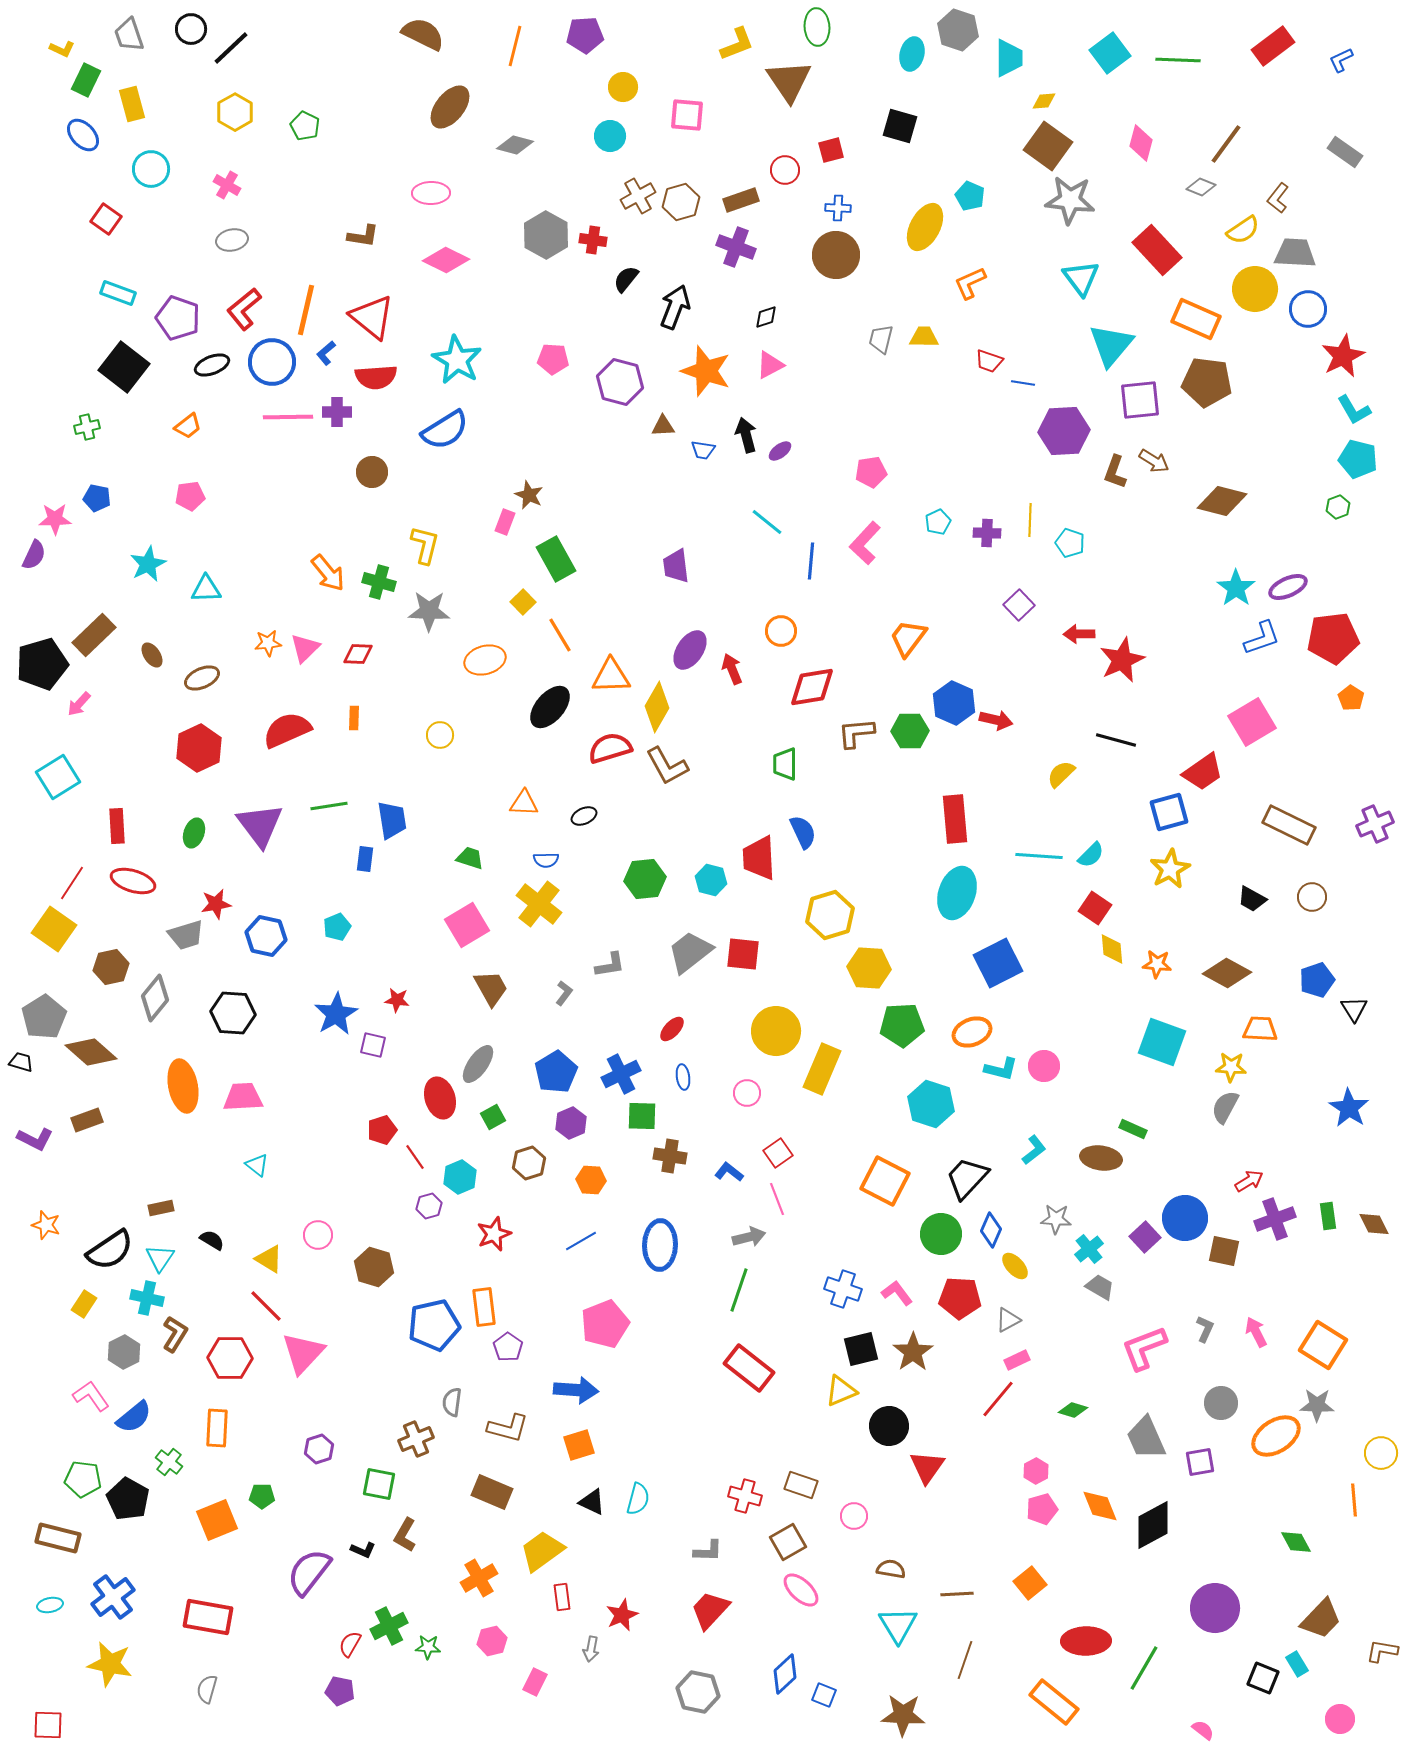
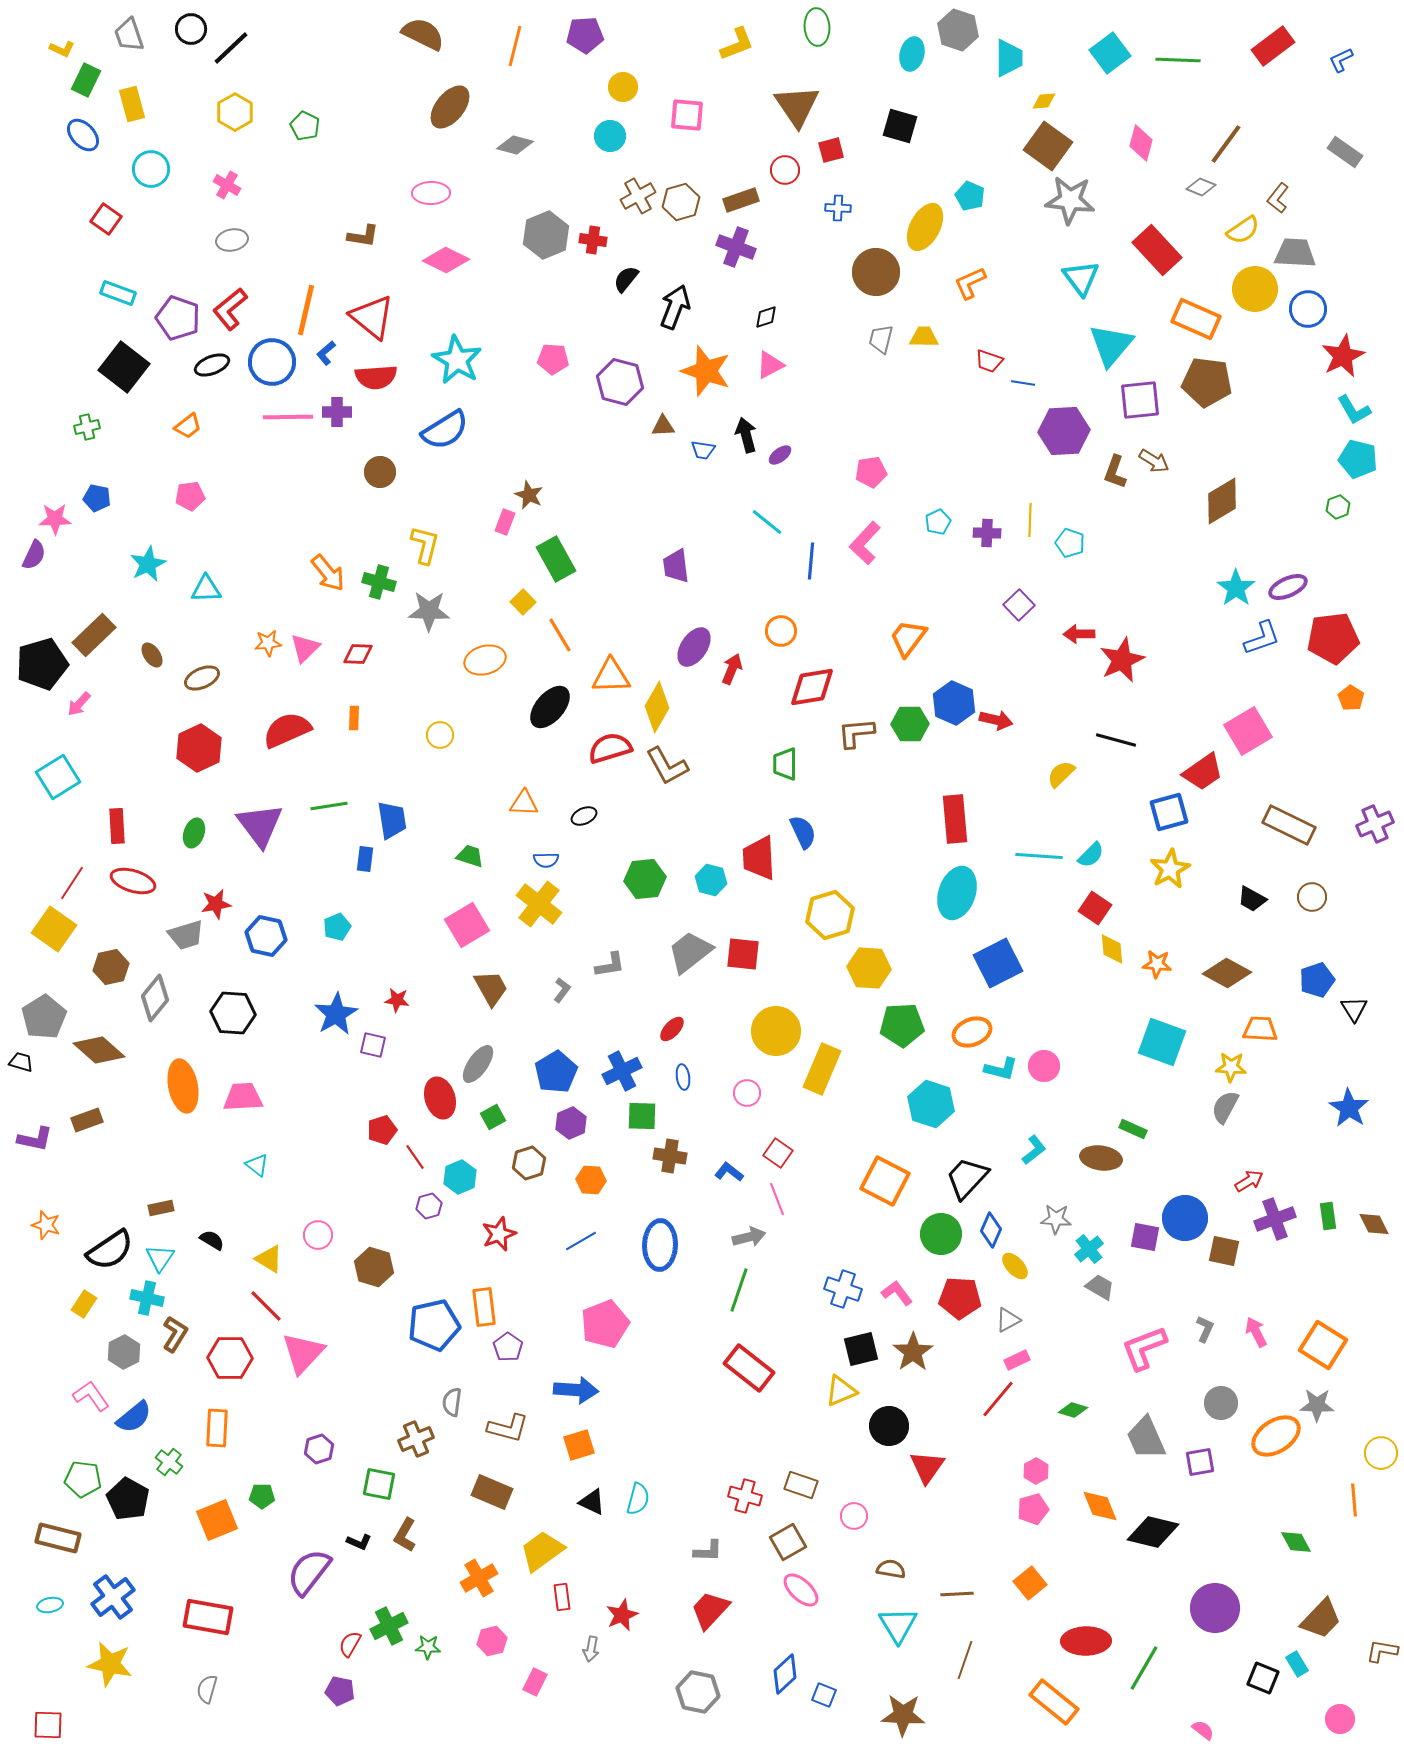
brown triangle at (789, 81): moved 8 px right, 25 px down
gray hexagon at (546, 235): rotated 9 degrees clockwise
brown circle at (836, 255): moved 40 px right, 17 px down
red L-shape at (244, 309): moved 14 px left
purple ellipse at (780, 451): moved 4 px down
brown circle at (372, 472): moved 8 px right
brown diamond at (1222, 501): rotated 45 degrees counterclockwise
purple ellipse at (690, 650): moved 4 px right, 3 px up
red arrow at (732, 669): rotated 44 degrees clockwise
pink square at (1252, 722): moved 4 px left, 9 px down
green hexagon at (910, 731): moved 7 px up
green trapezoid at (470, 858): moved 2 px up
gray L-shape at (564, 993): moved 2 px left, 3 px up
brown diamond at (91, 1052): moved 8 px right, 2 px up
blue cross at (621, 1074): moved 1 px right, 3 px up
purple L-shape at (35, 1139): rotated 15 degrees counterclockwise
red square at (778, 1153): rotated 20 degrees counterclockwise
red star at (494, 1234): moved 5 px right
purple square at (1145, 1237): rotated 36 degrees counterclockwise
pink pentagon at (1042, 1509): moved 9 px left
black diamond at (1153, 1525): moved 7 px down; rotated 42 degrees clockwise
black L-shape at (363, 1550): moved 4 px left, 8 px up
